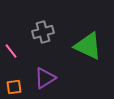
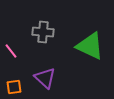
gray cross: rotated 20 degrees clockwise
green triangle: moved 2 px right
purple triangle: rotated 45 degrees counterclockwise
